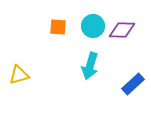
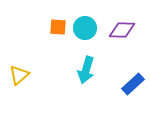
cyan circle: moved 8 px left, 2 px down
cyan arrow: moved 4 px left, 4 px down
yellow triangle: rotated 25 degrees counterclockwise
